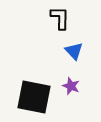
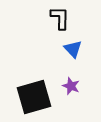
blue triangle: moved 1 px left, 2 px up
black square: rotated 27 degrees counterclockwise
